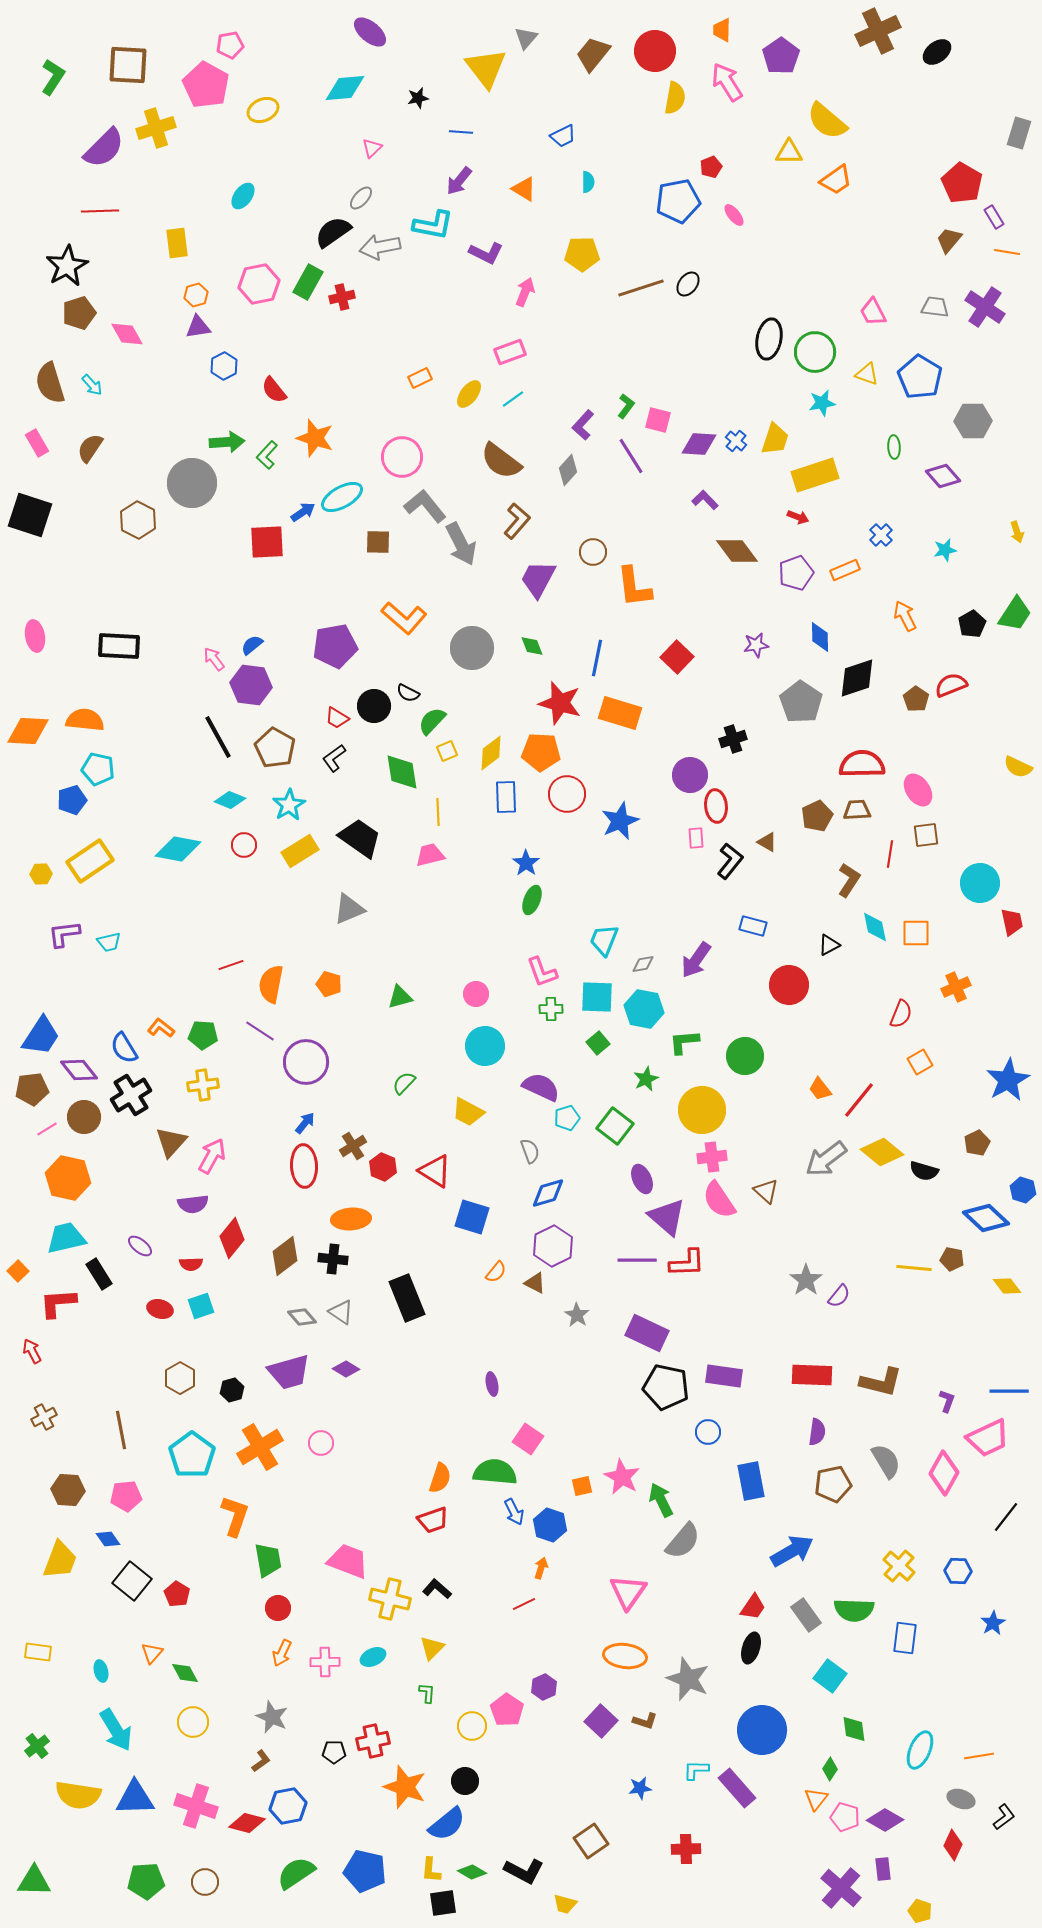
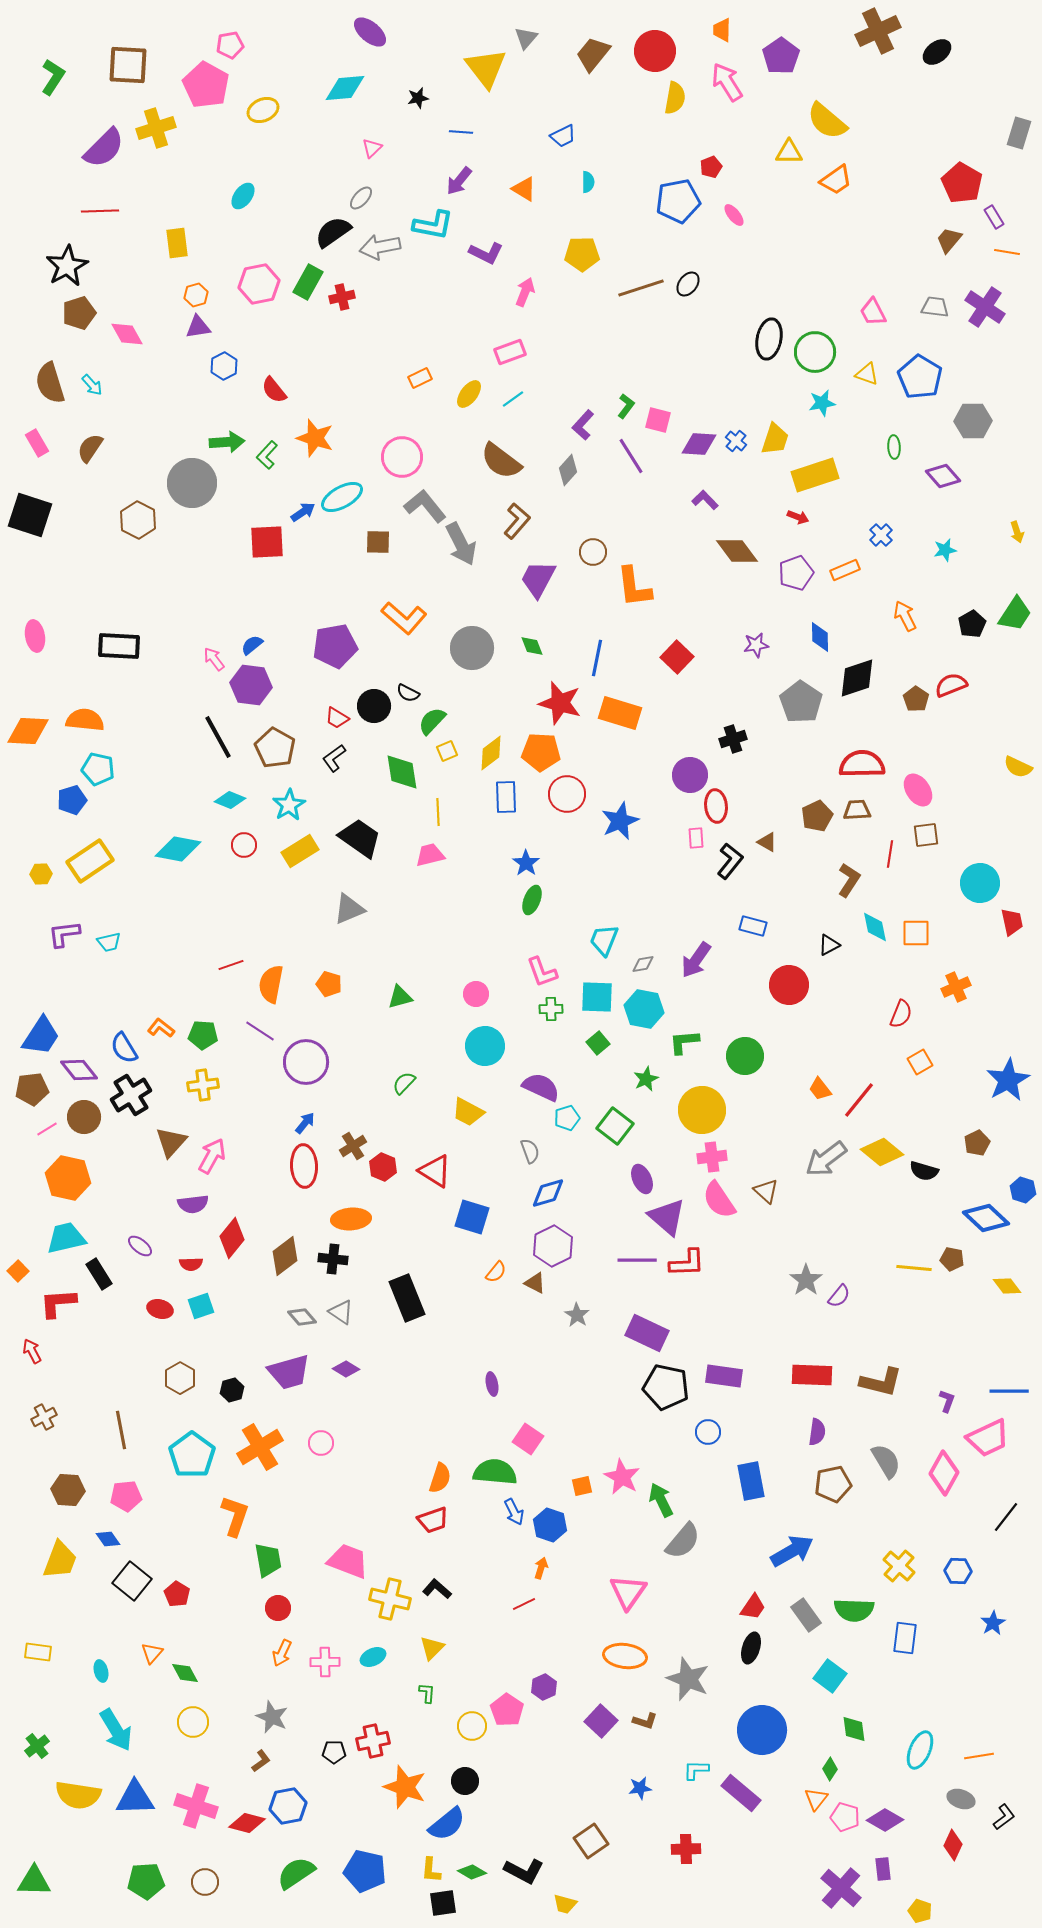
purple rectangle at (737, 1788): moved 4 px right, 5 px down; rotated 9 degrees counterclockwise
